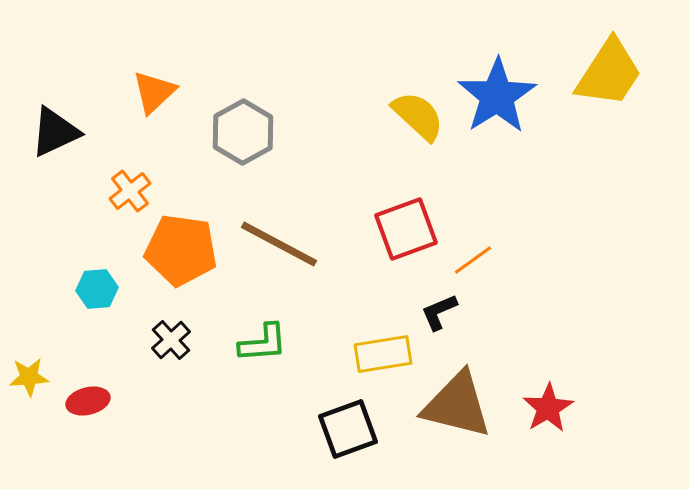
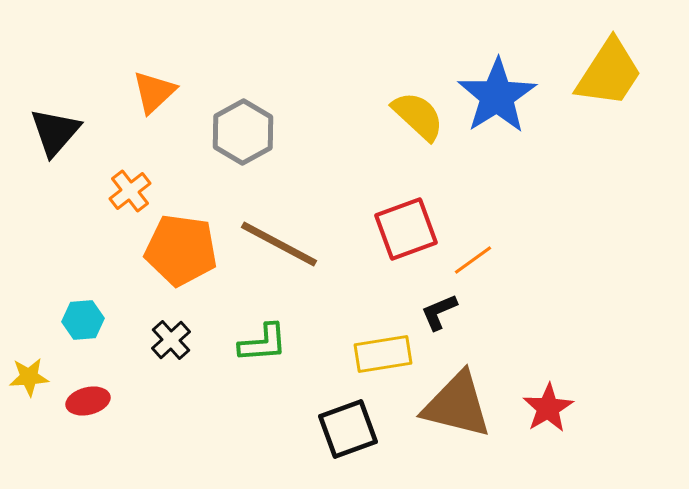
black triangle: rotated 24 degrees counterclockwise
cyan hexagon: moved 14 px left, 31 px down
